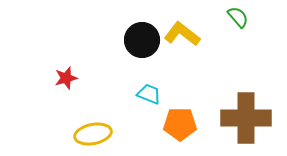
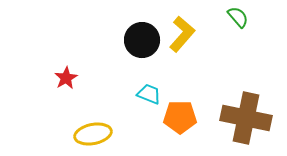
yellow L-shape: rotated 93 degrees clockwise
red star: rotated 15 degrees counterclockwise
brown cross: rotated 12 degrees clockwise
orange pentagon: moved 7 px up
